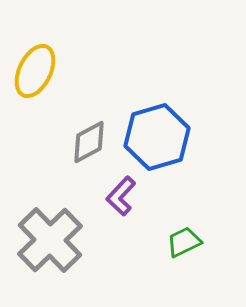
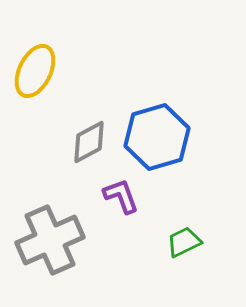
purple L-shape: rotated 117 degrees clockwise
gray cross: rotated 20 degrees clockwise
